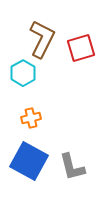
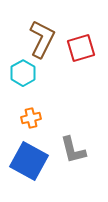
gray L-shape: moved 1 px right, 17 px up
